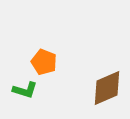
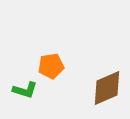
orange pentagon: moved 7 px right, 4 px down; rotated 30 degrees counterclockwise
